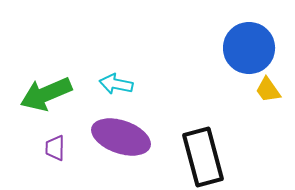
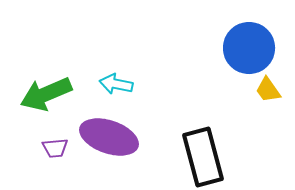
purple ellipse: moved 12 px left
purple trapezoid: rotated 96 degrees counterclockwise
